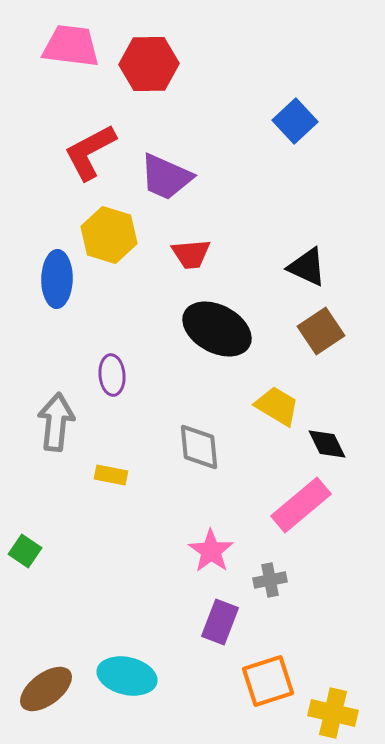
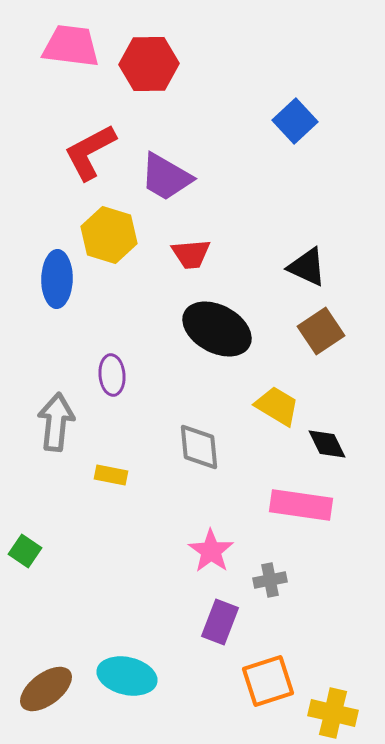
purple trapezoid: rotated 6 degrees clockwise
pink rectangle: rotated 48 degrees clockwise
